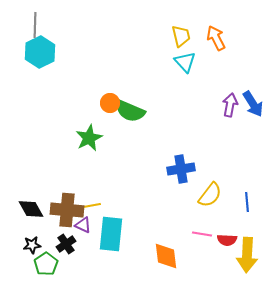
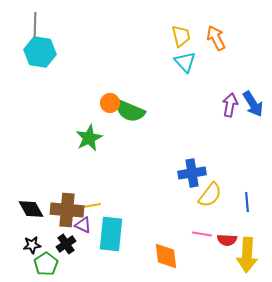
cyan hexagon: rotated 24 degrees counterclockwise
blue cross: moved 11 px right, 4 px down
